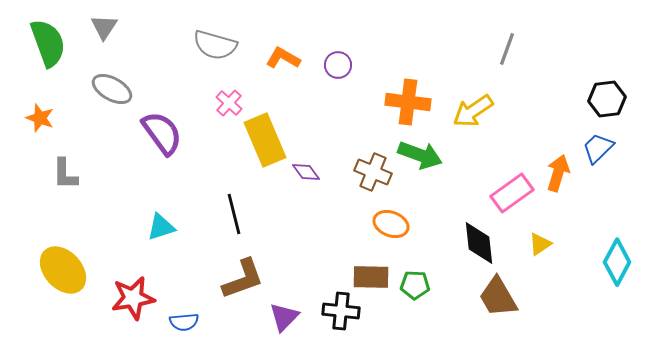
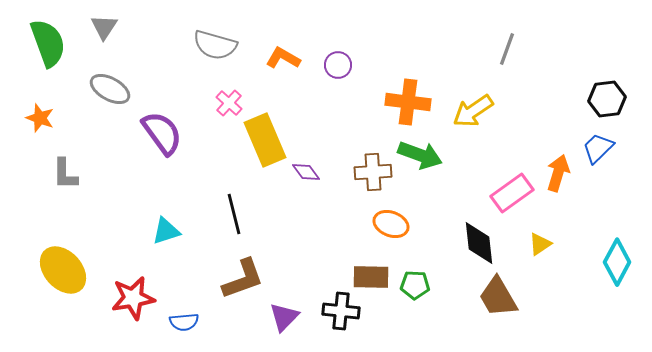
gray ellipse: moved 2 px left
brown cross: rotated 27 degrees counterclockwise
cyan triangle: moved 5 px right, 4 px down
